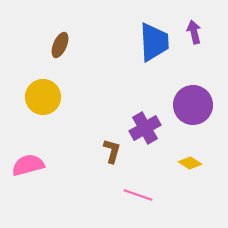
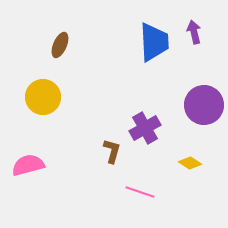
purple circle: moved 11 px right
pink line: moved 2 px right, 3 px up
